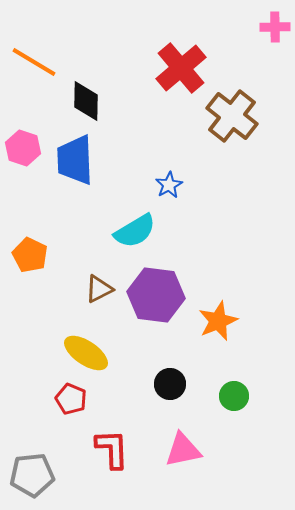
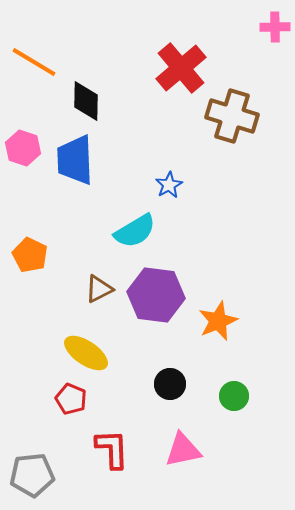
brown cross: rotated 21 degrees counterclockwise
